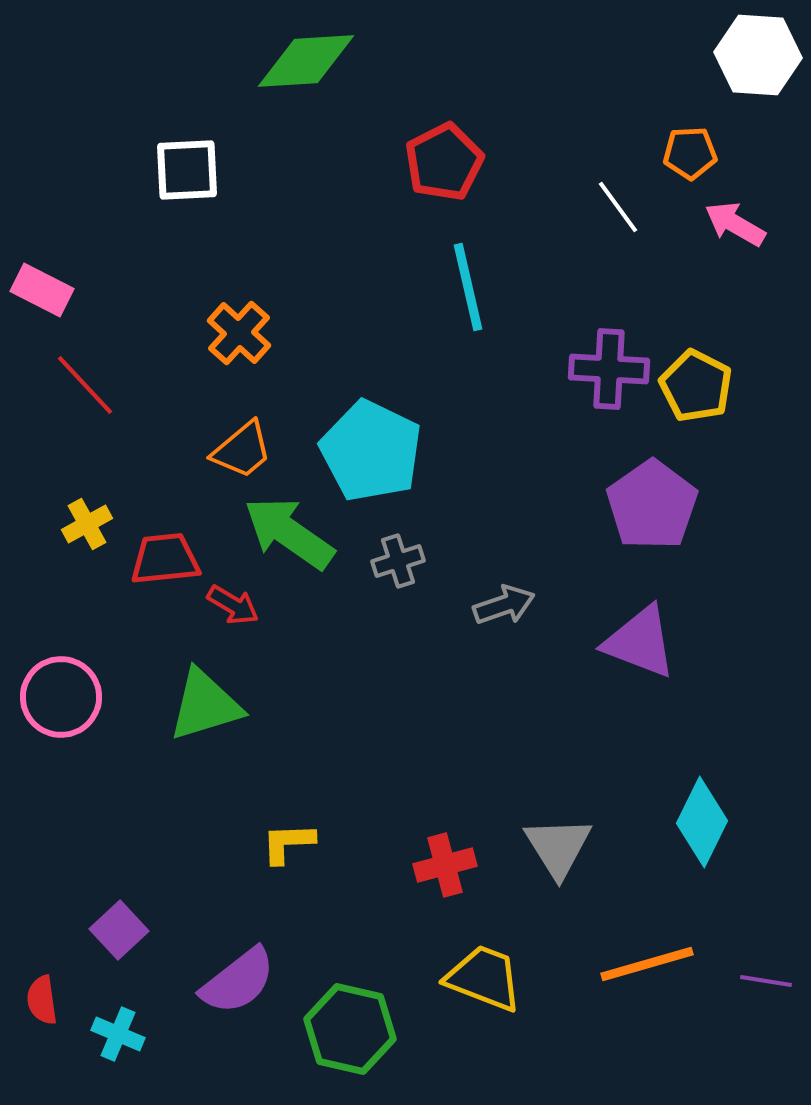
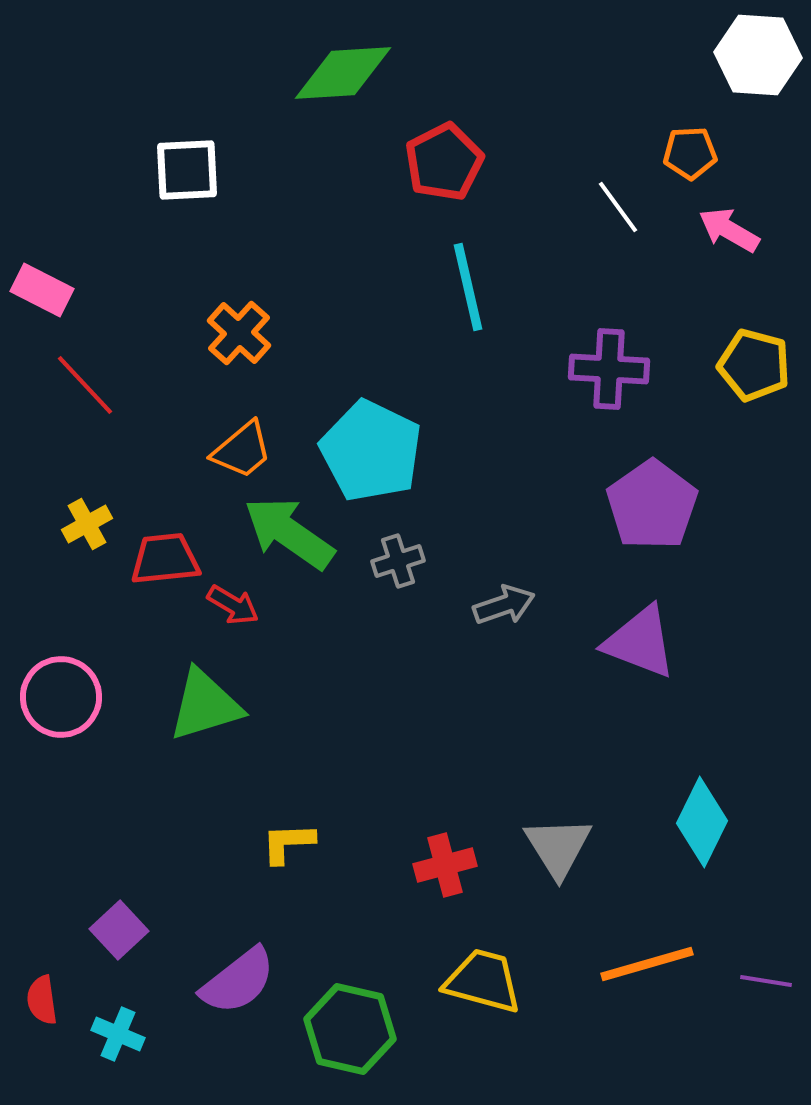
green diamond: moved 37 px right, 12 px down
pink arrow: moved 6 px left, 6 px down
yellow pentagon: moved 58 px right, 21 px up; rotated 12 degrees counterclockwise
yellow trapezoid: moved 1 px left, 3 px down; rotated 6 degrees counterclockwise
